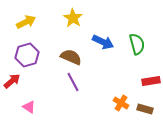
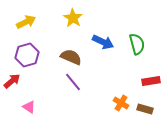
purple line: rotated 12 degrees counterclockwise
